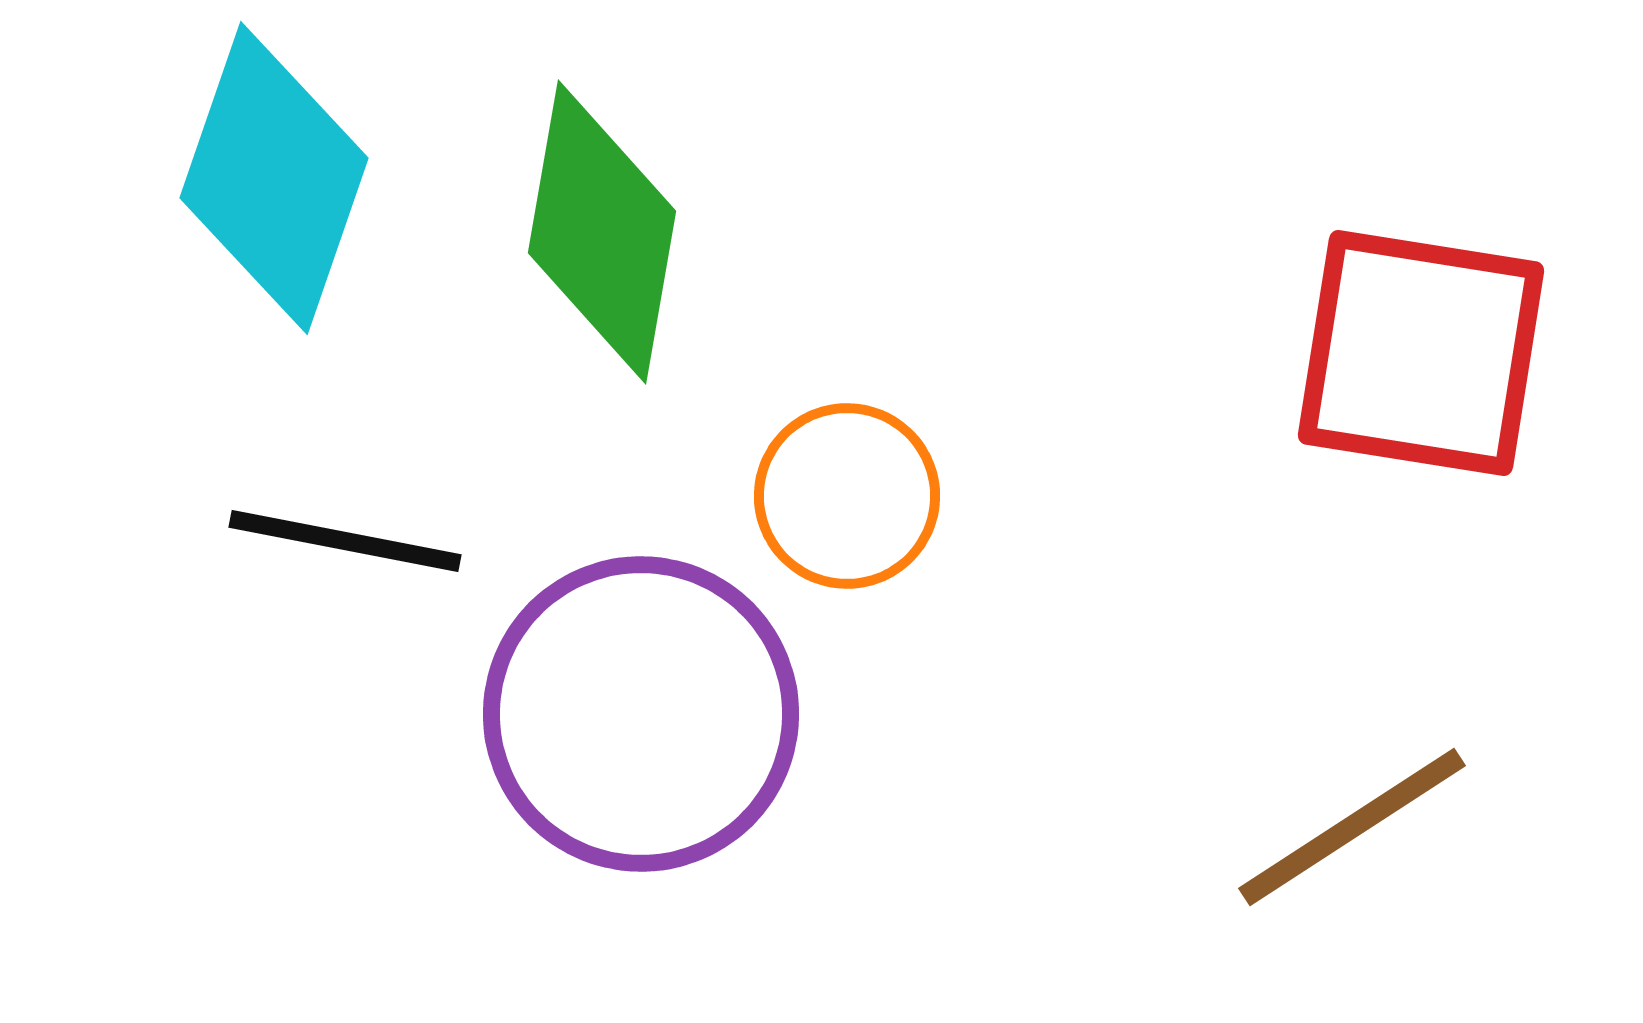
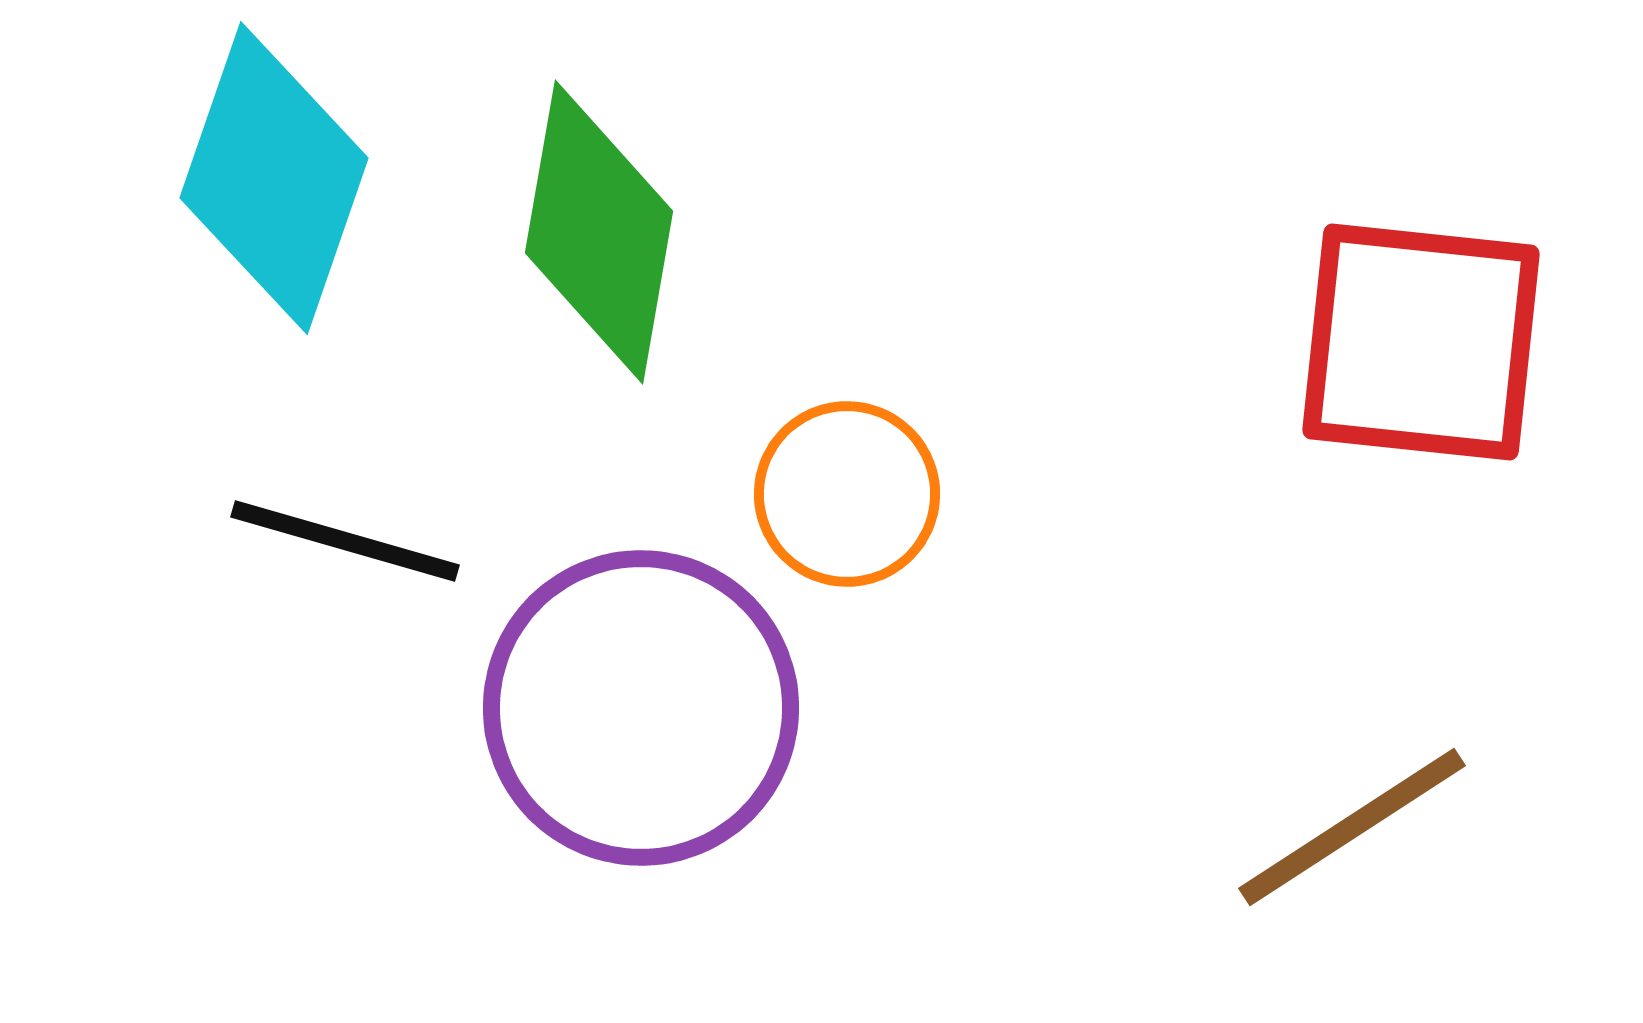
green diamond: moved 3 px left
red square: moved 11 px up; rotated 3 degrees counterclockwise
orange circle: moved 2 px up
black line: rotated 5 degrees clockwise
purple circle: moved 6 px up
